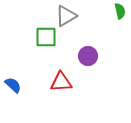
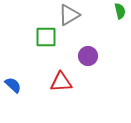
gray triangle: moved 3 px right, 1 px up
